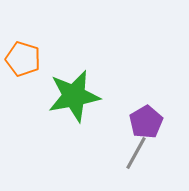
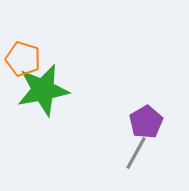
green star: moved 31 px left, 6 px up
